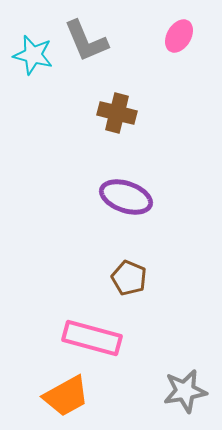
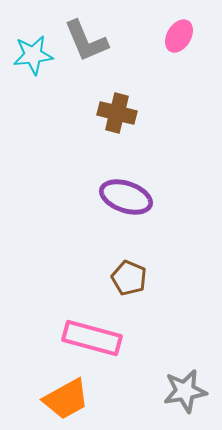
cyan star: rotated 21 degrees counterclockwise
orange trapezoid: moved 3 px down
